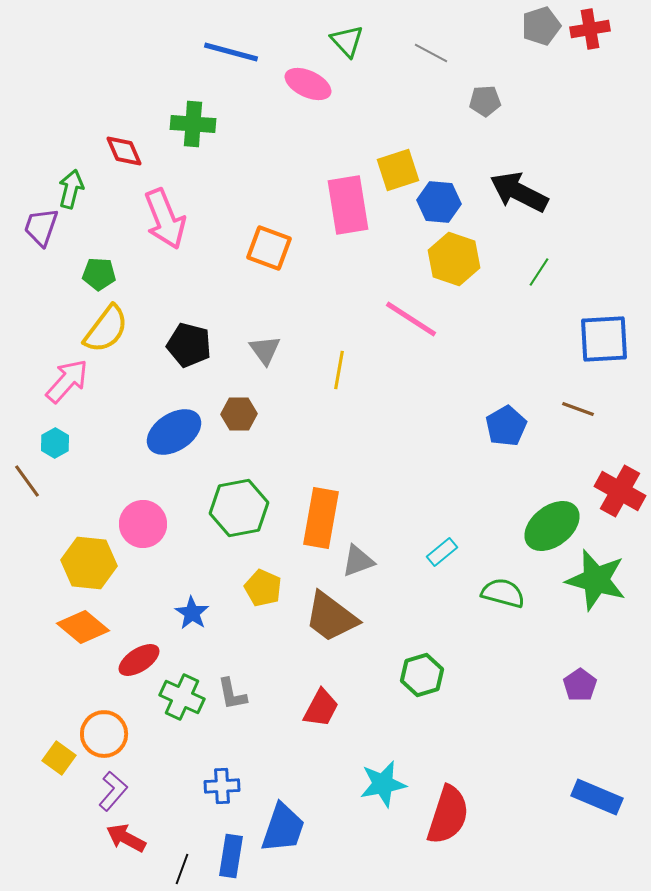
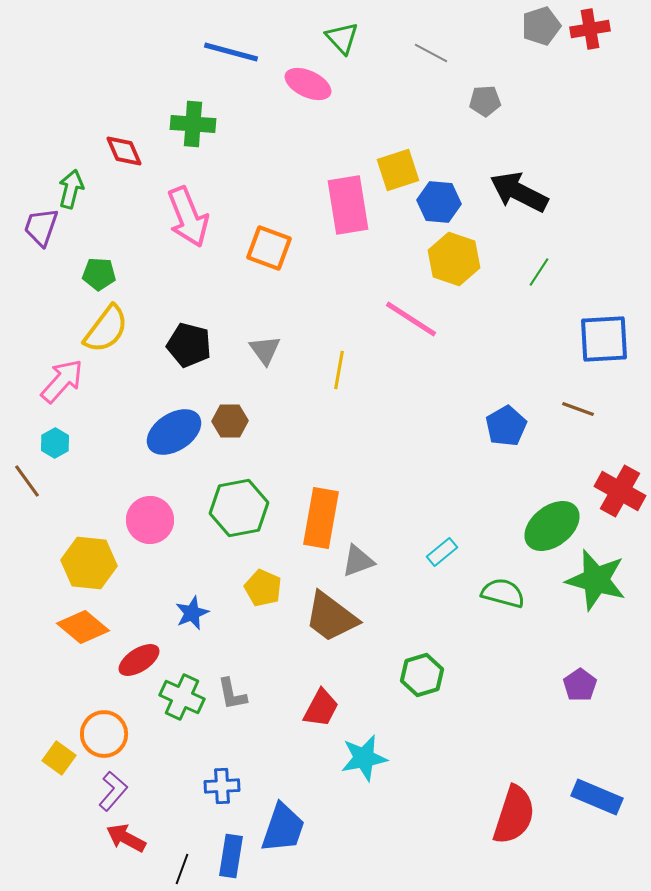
green triangle at (347, 41): moved 5 px left, 3 px up
pink arrow at (165, 219): moved 23 px right, 2 px up
pink arrow at (67, 381): moved 5 px left
brown hexagon at (239, 414): moved 9 px left, 7 px down
pink circle at (143, 524): moved 7 px right, 4 px up
blue star at (192, 613): rotated 16 degrees clockwise
cyan star at (383, 784): moved 19 px left, 26 px up
red semicircle at (448, 815): moved 66 px right
